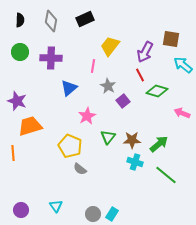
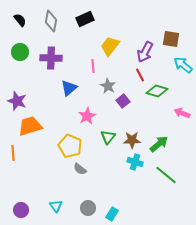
black semicircle: rotated 40 degrees counterclockwise
pink line: rotated 16 degrees counterclockwise
gray circle: moved 5 px left, 6 px up
